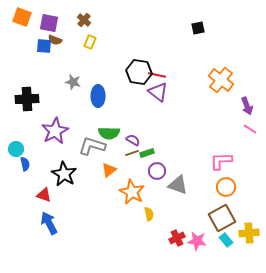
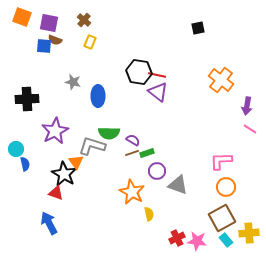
purple arrow: rotated 30 degrees clockwise
orange triangle: moved 33 px left, 8 px up; rotated 28 degrees counterclockwise
red triangle: moved 12 px right, 2 px up
